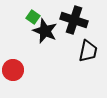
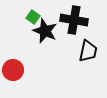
black cross: rotated 8 degrees counterclockwise
